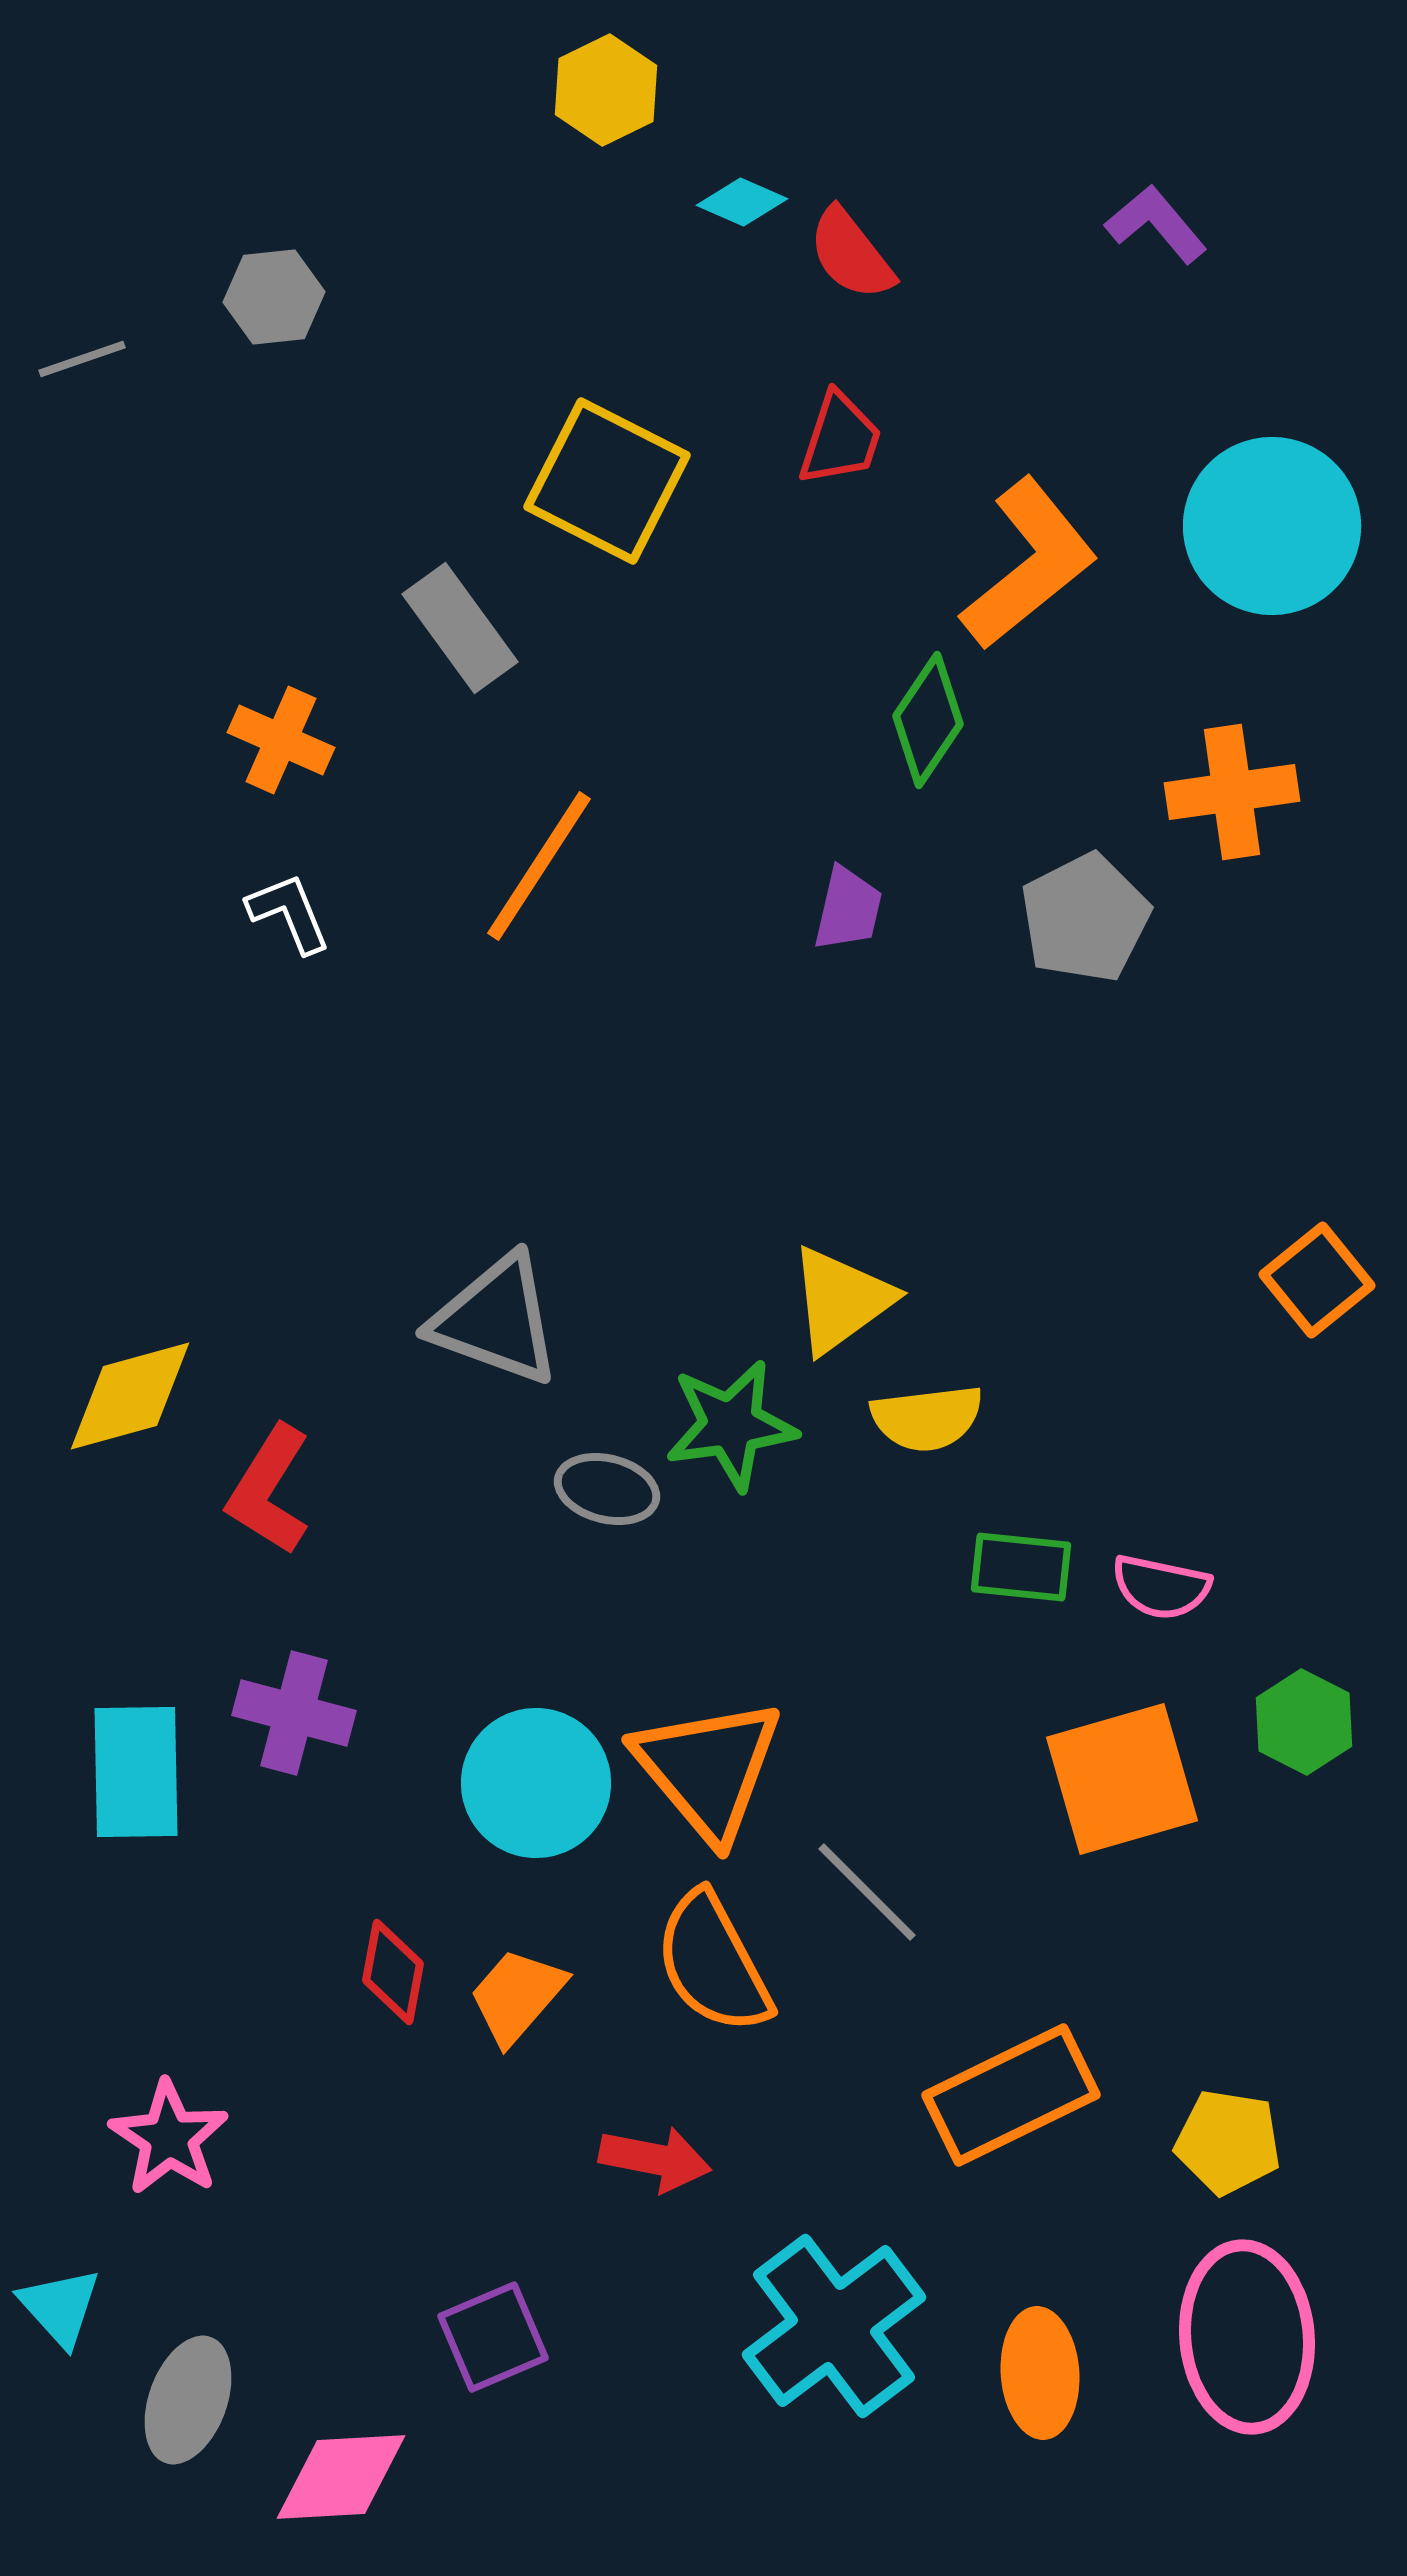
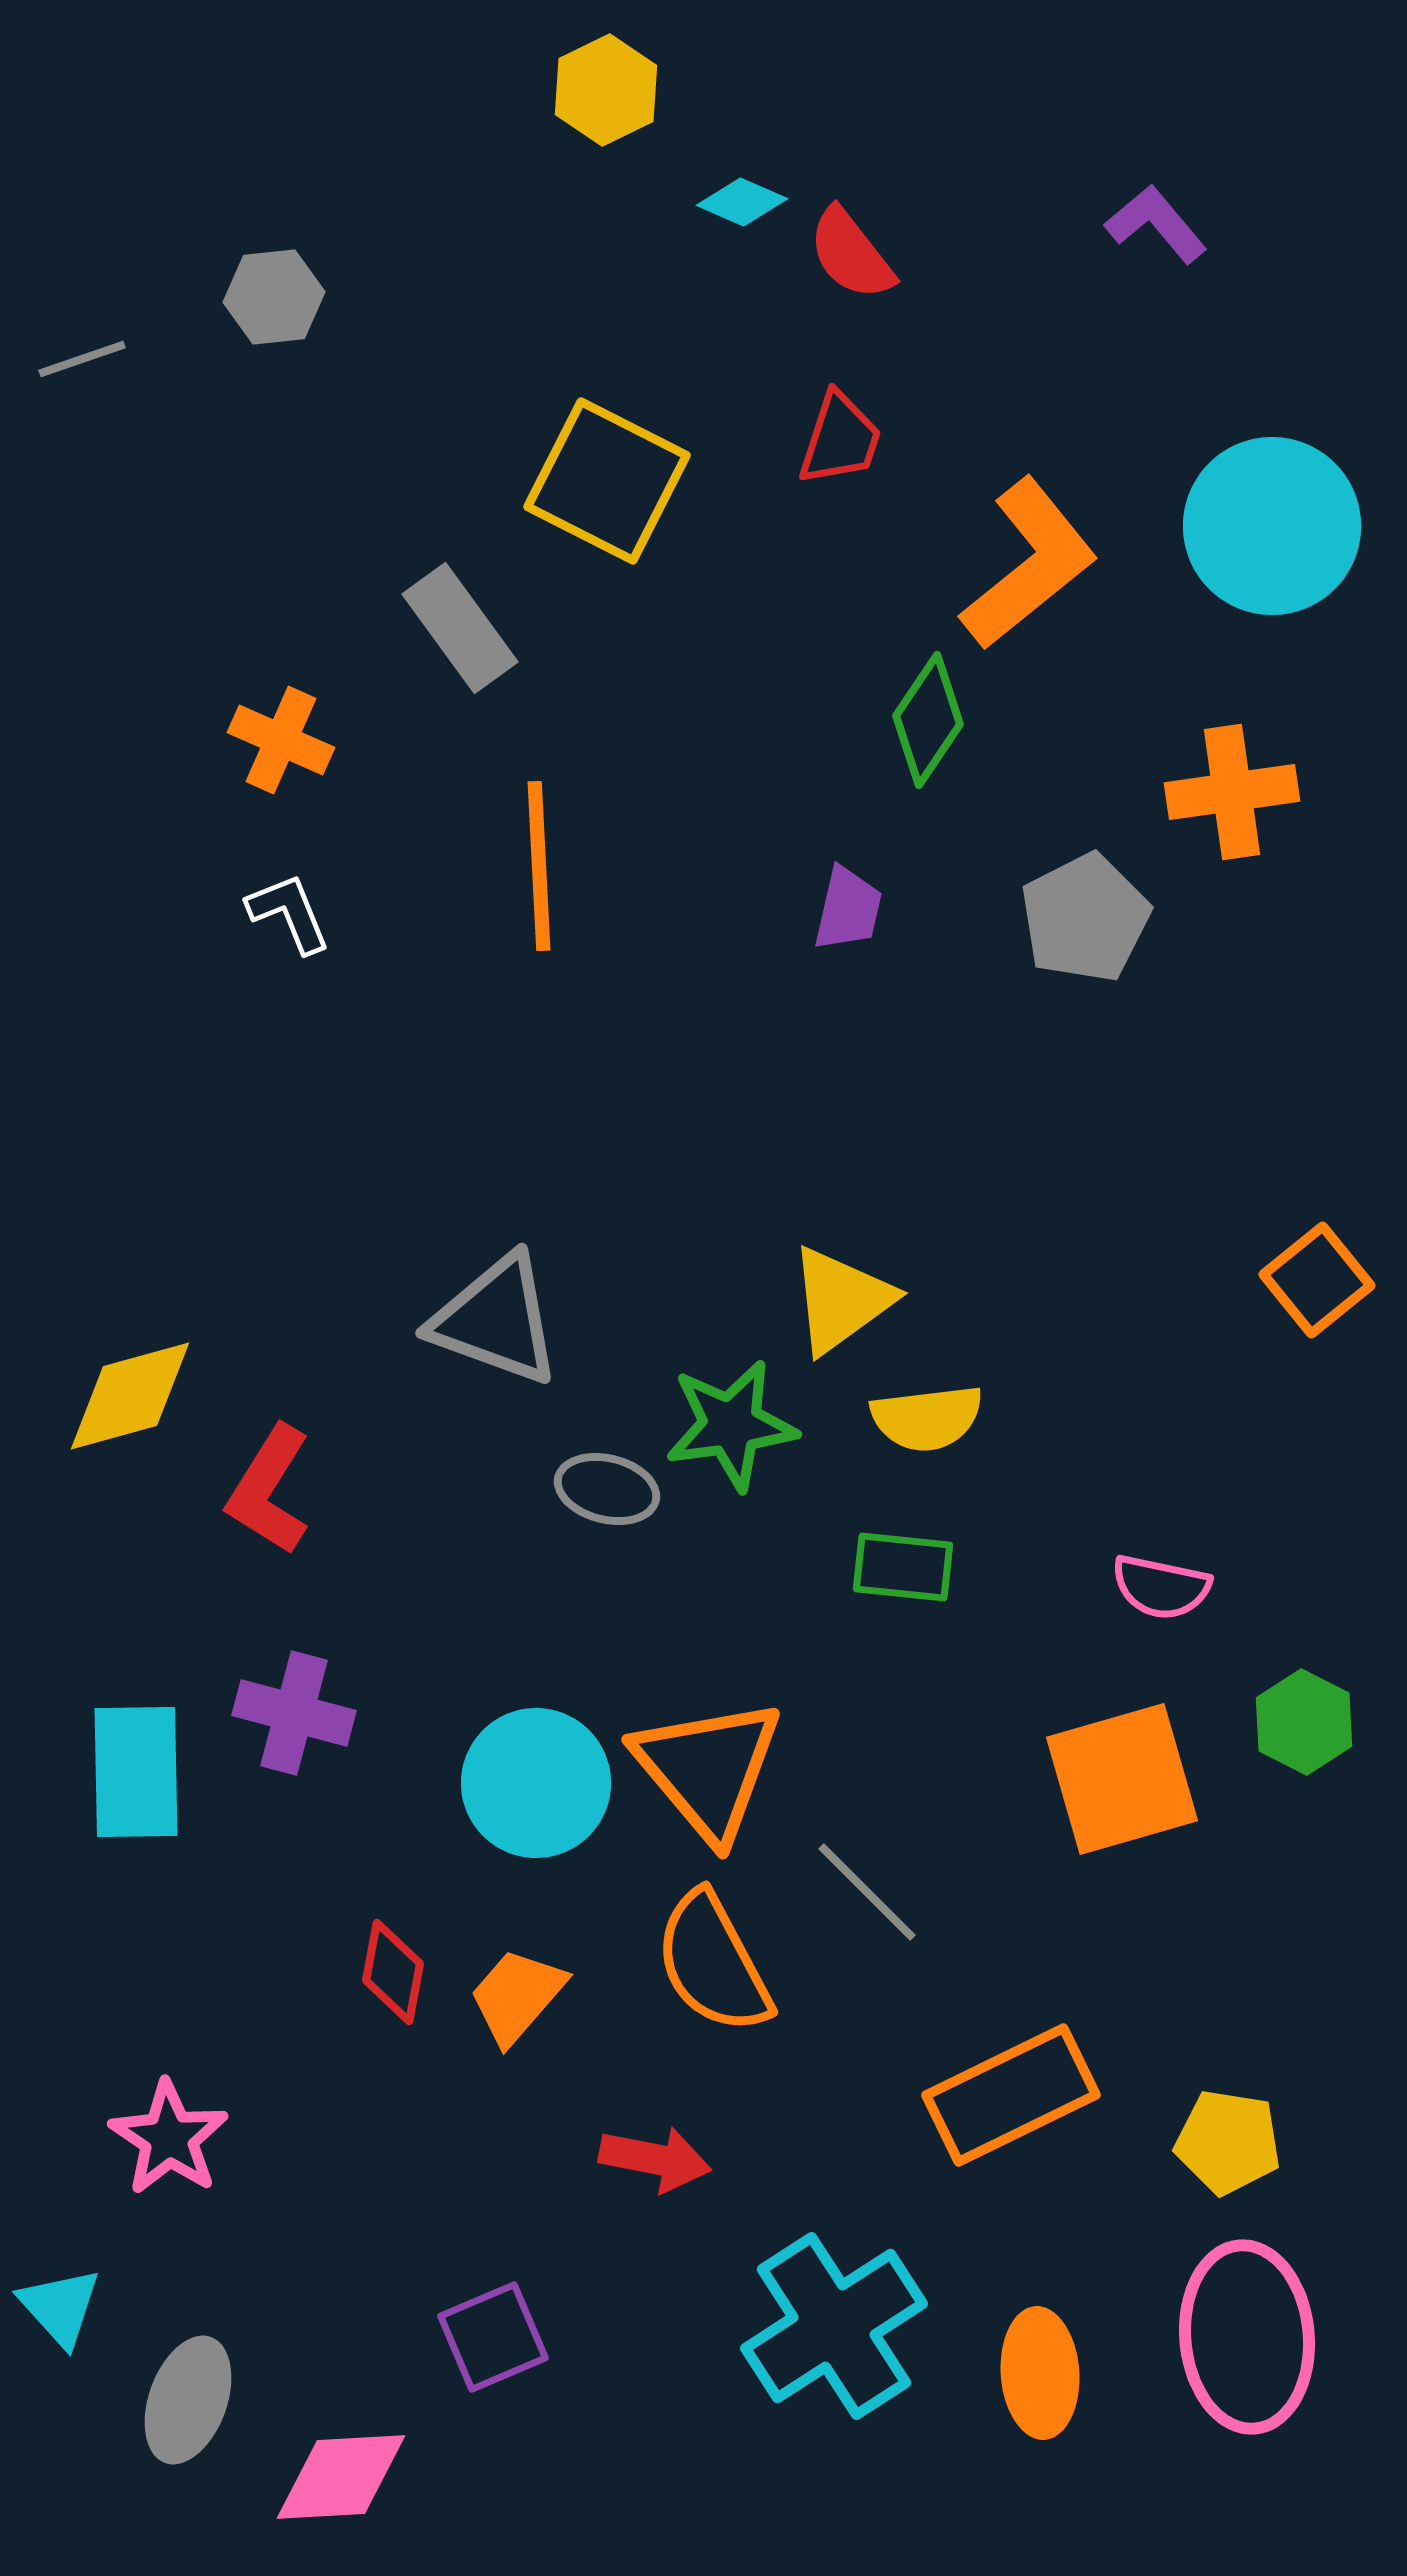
orange line at (539, 866): rotated 36 degrees counterclockwise
green rectangle at (1021, 1567): moved 118 px left
cyan cross at (834, 2326): rotated 4 degrees clockwise
